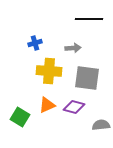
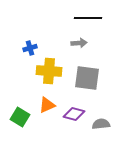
black line: moved 1 px left, 1 px up
blue cross: moved 5 px left, 5 px down
gray arrow: moved 6 px right, 5 px up
purple diamond: moved 7 px down
gray semicircle: moved 1 px up
